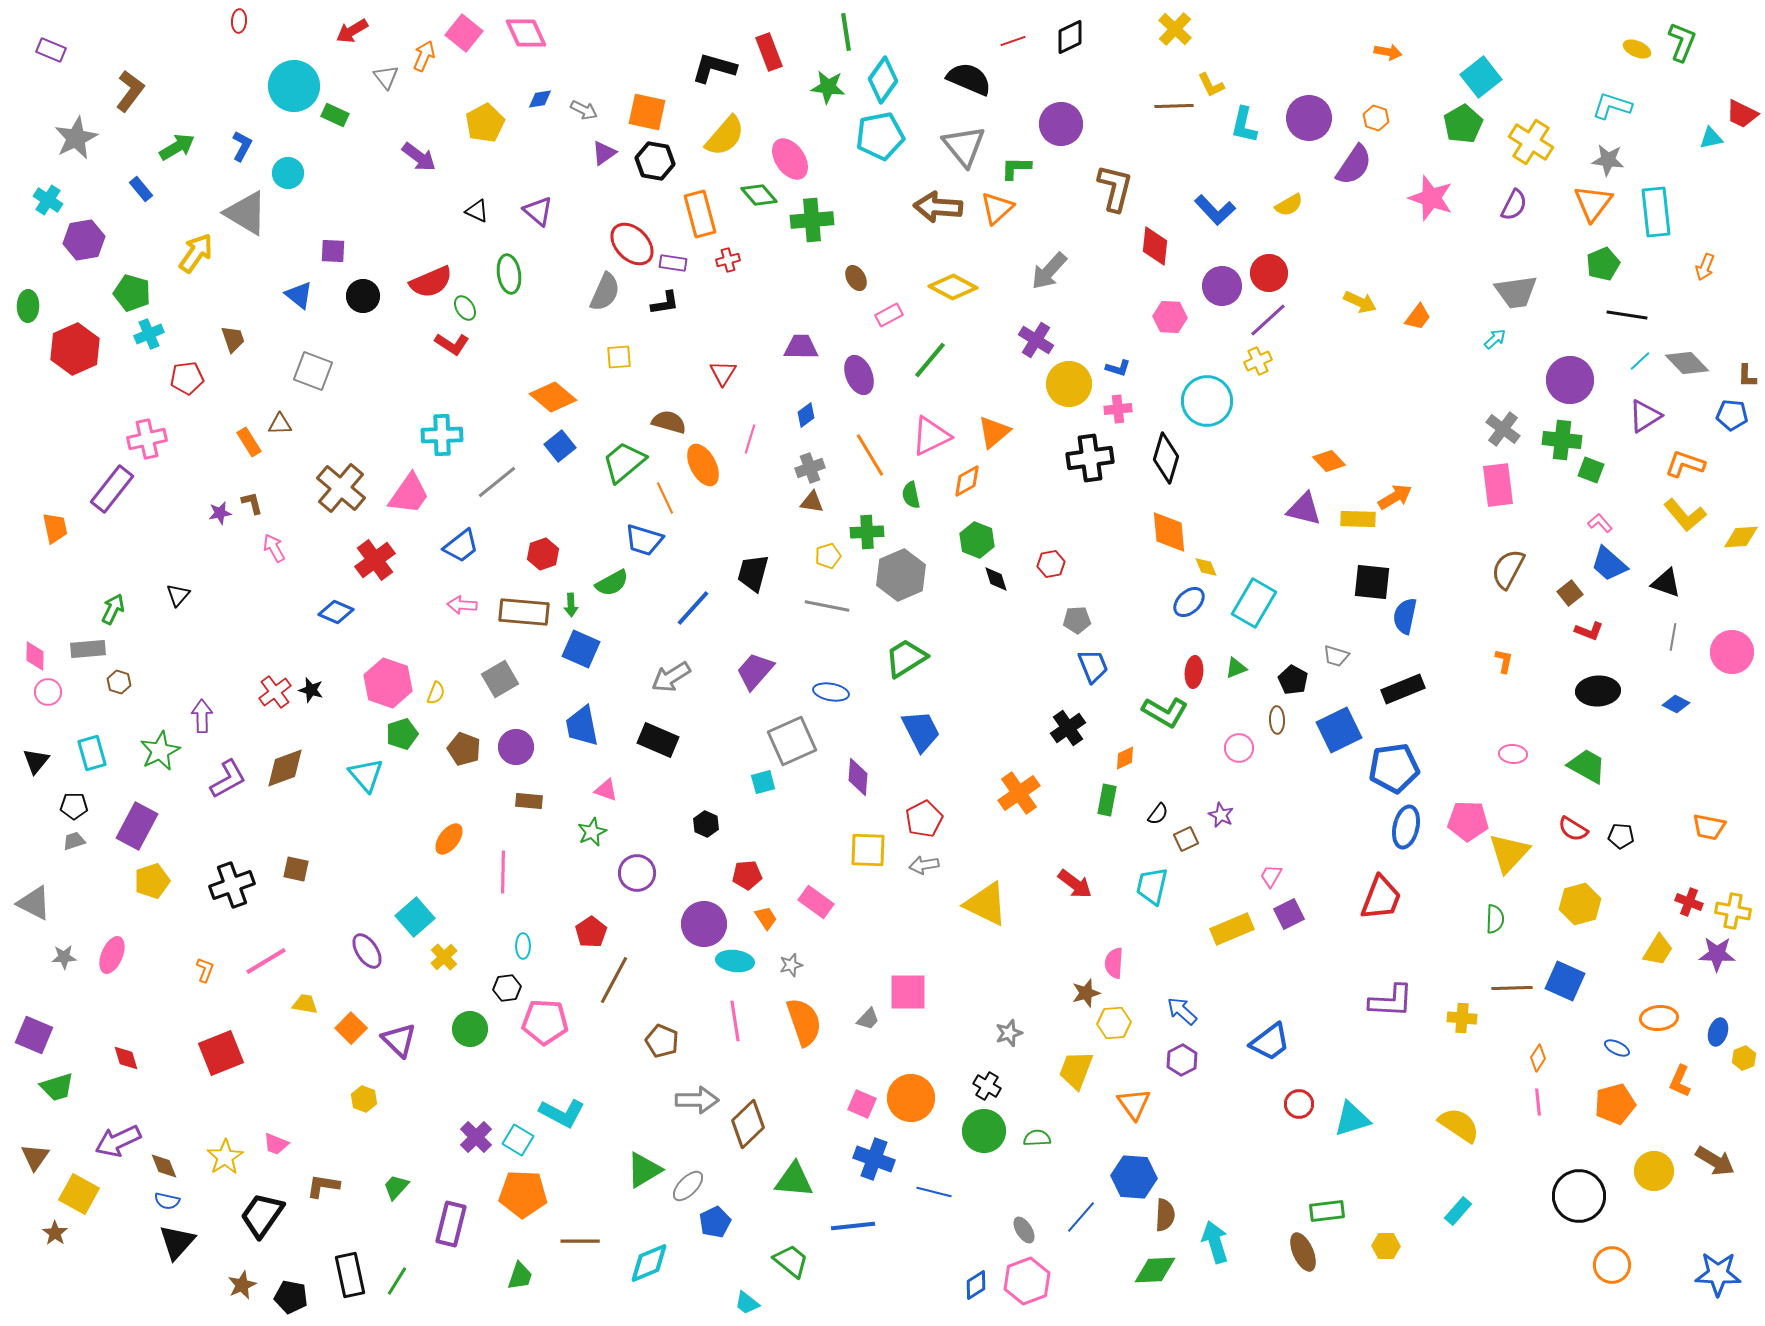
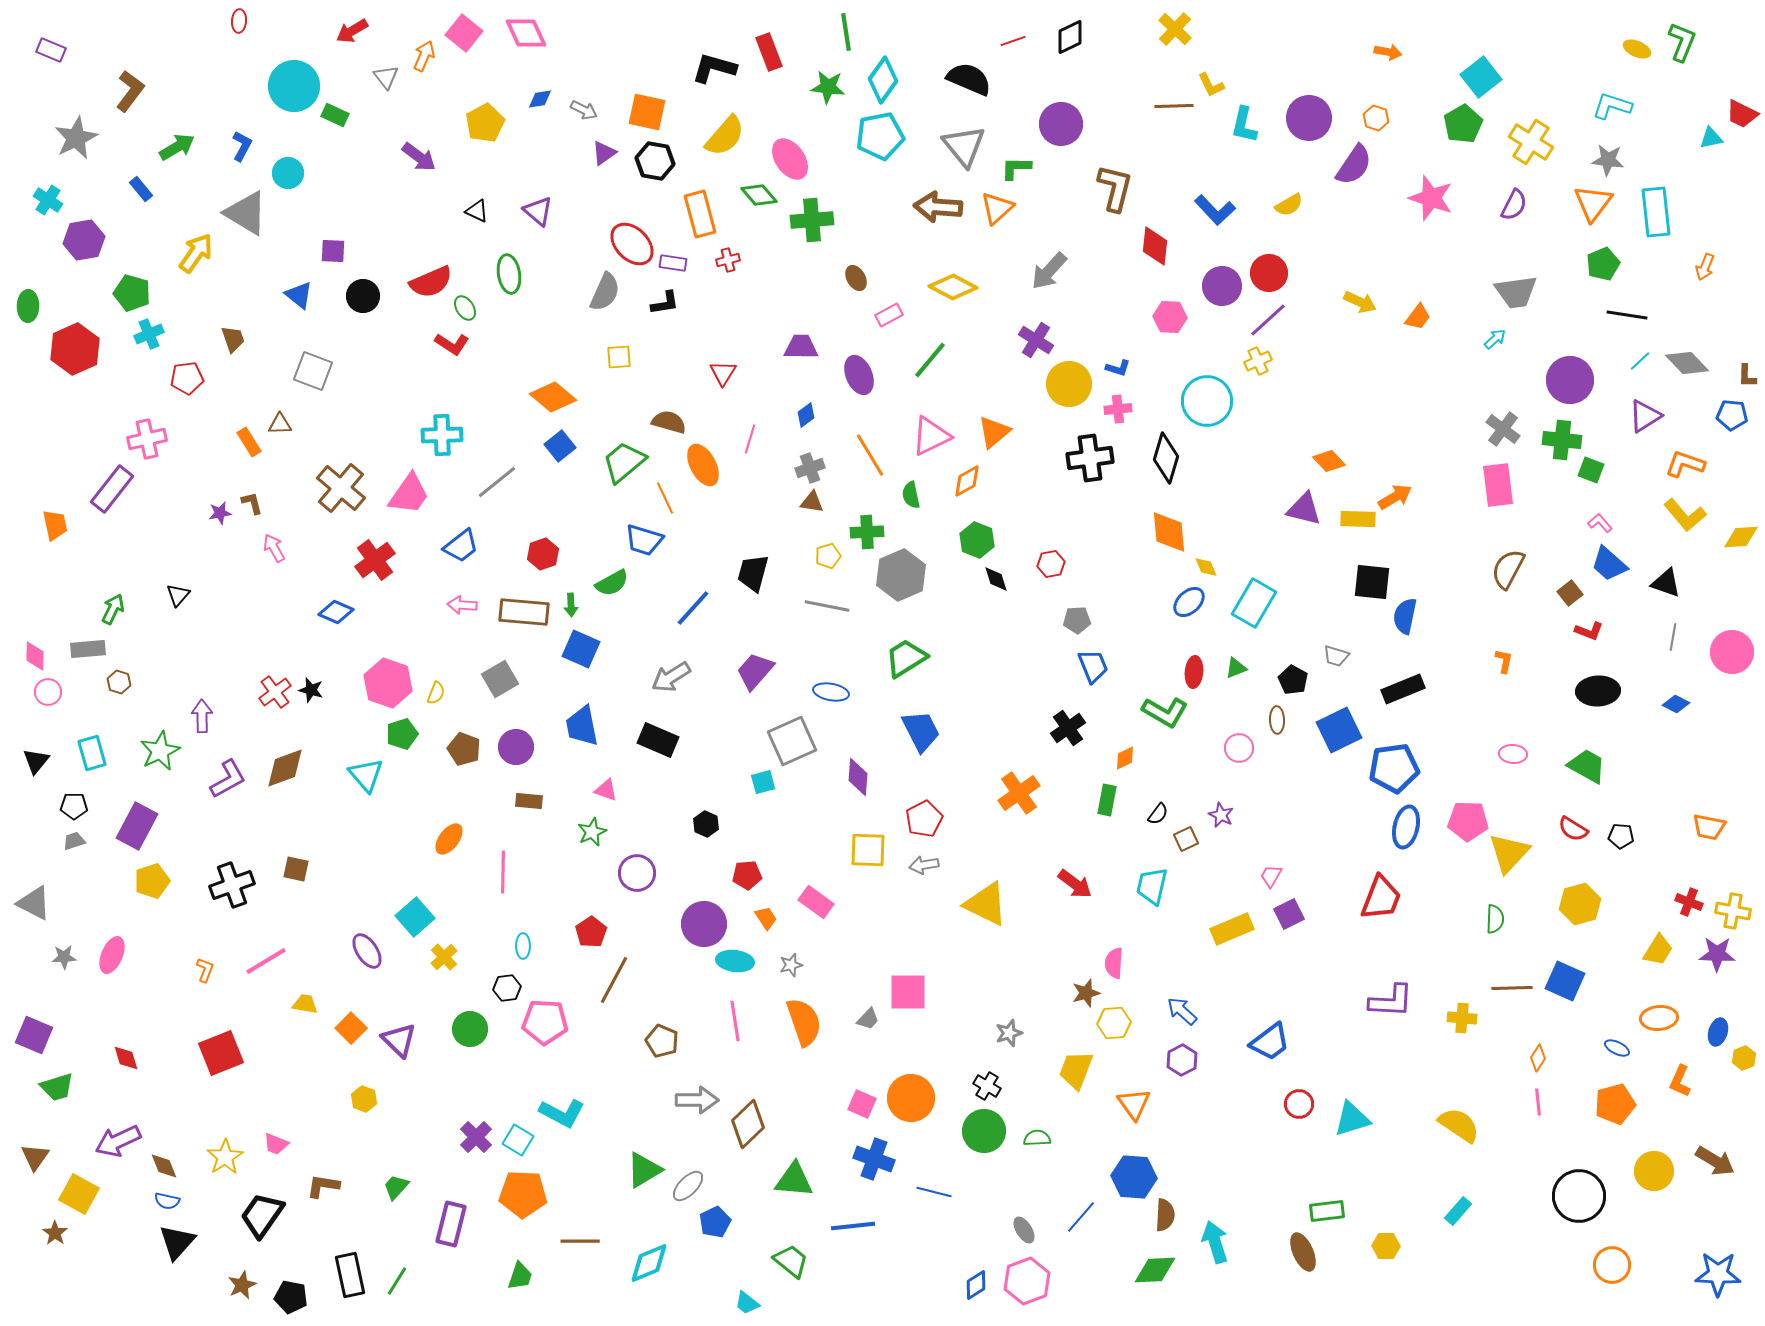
orange trapezoid at (55, 528): moved 3 px up
